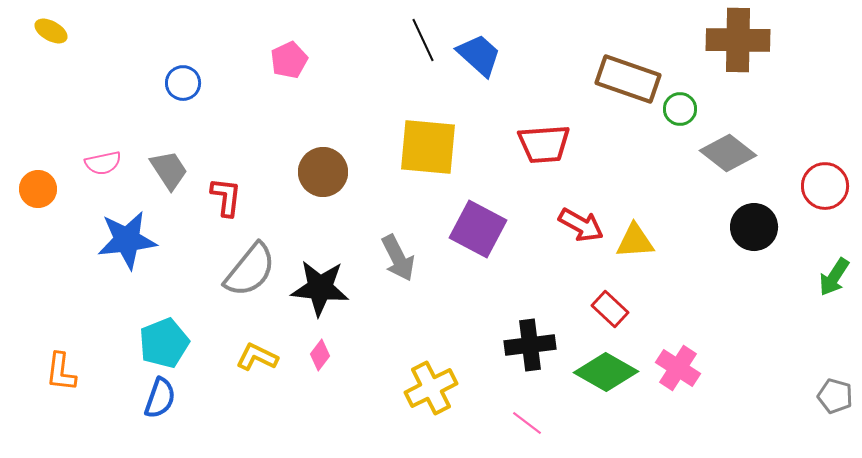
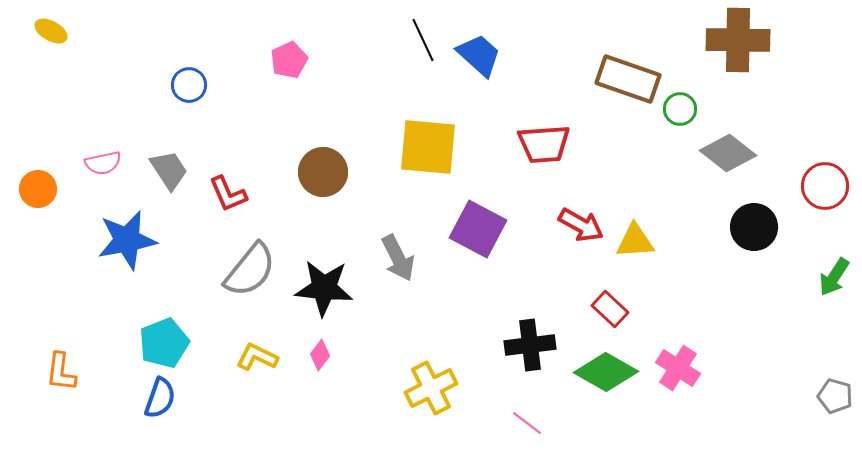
blue circle: moved 6 px right, 2 px down
red L-shape: moved 2 px right, 3 px up; rotated 150 degrees clockwise
blue star: rotated 4 degrees counterclockwise
black star: moved 4 px right
